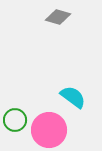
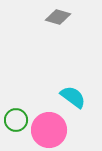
green circle: moved 1 px right
